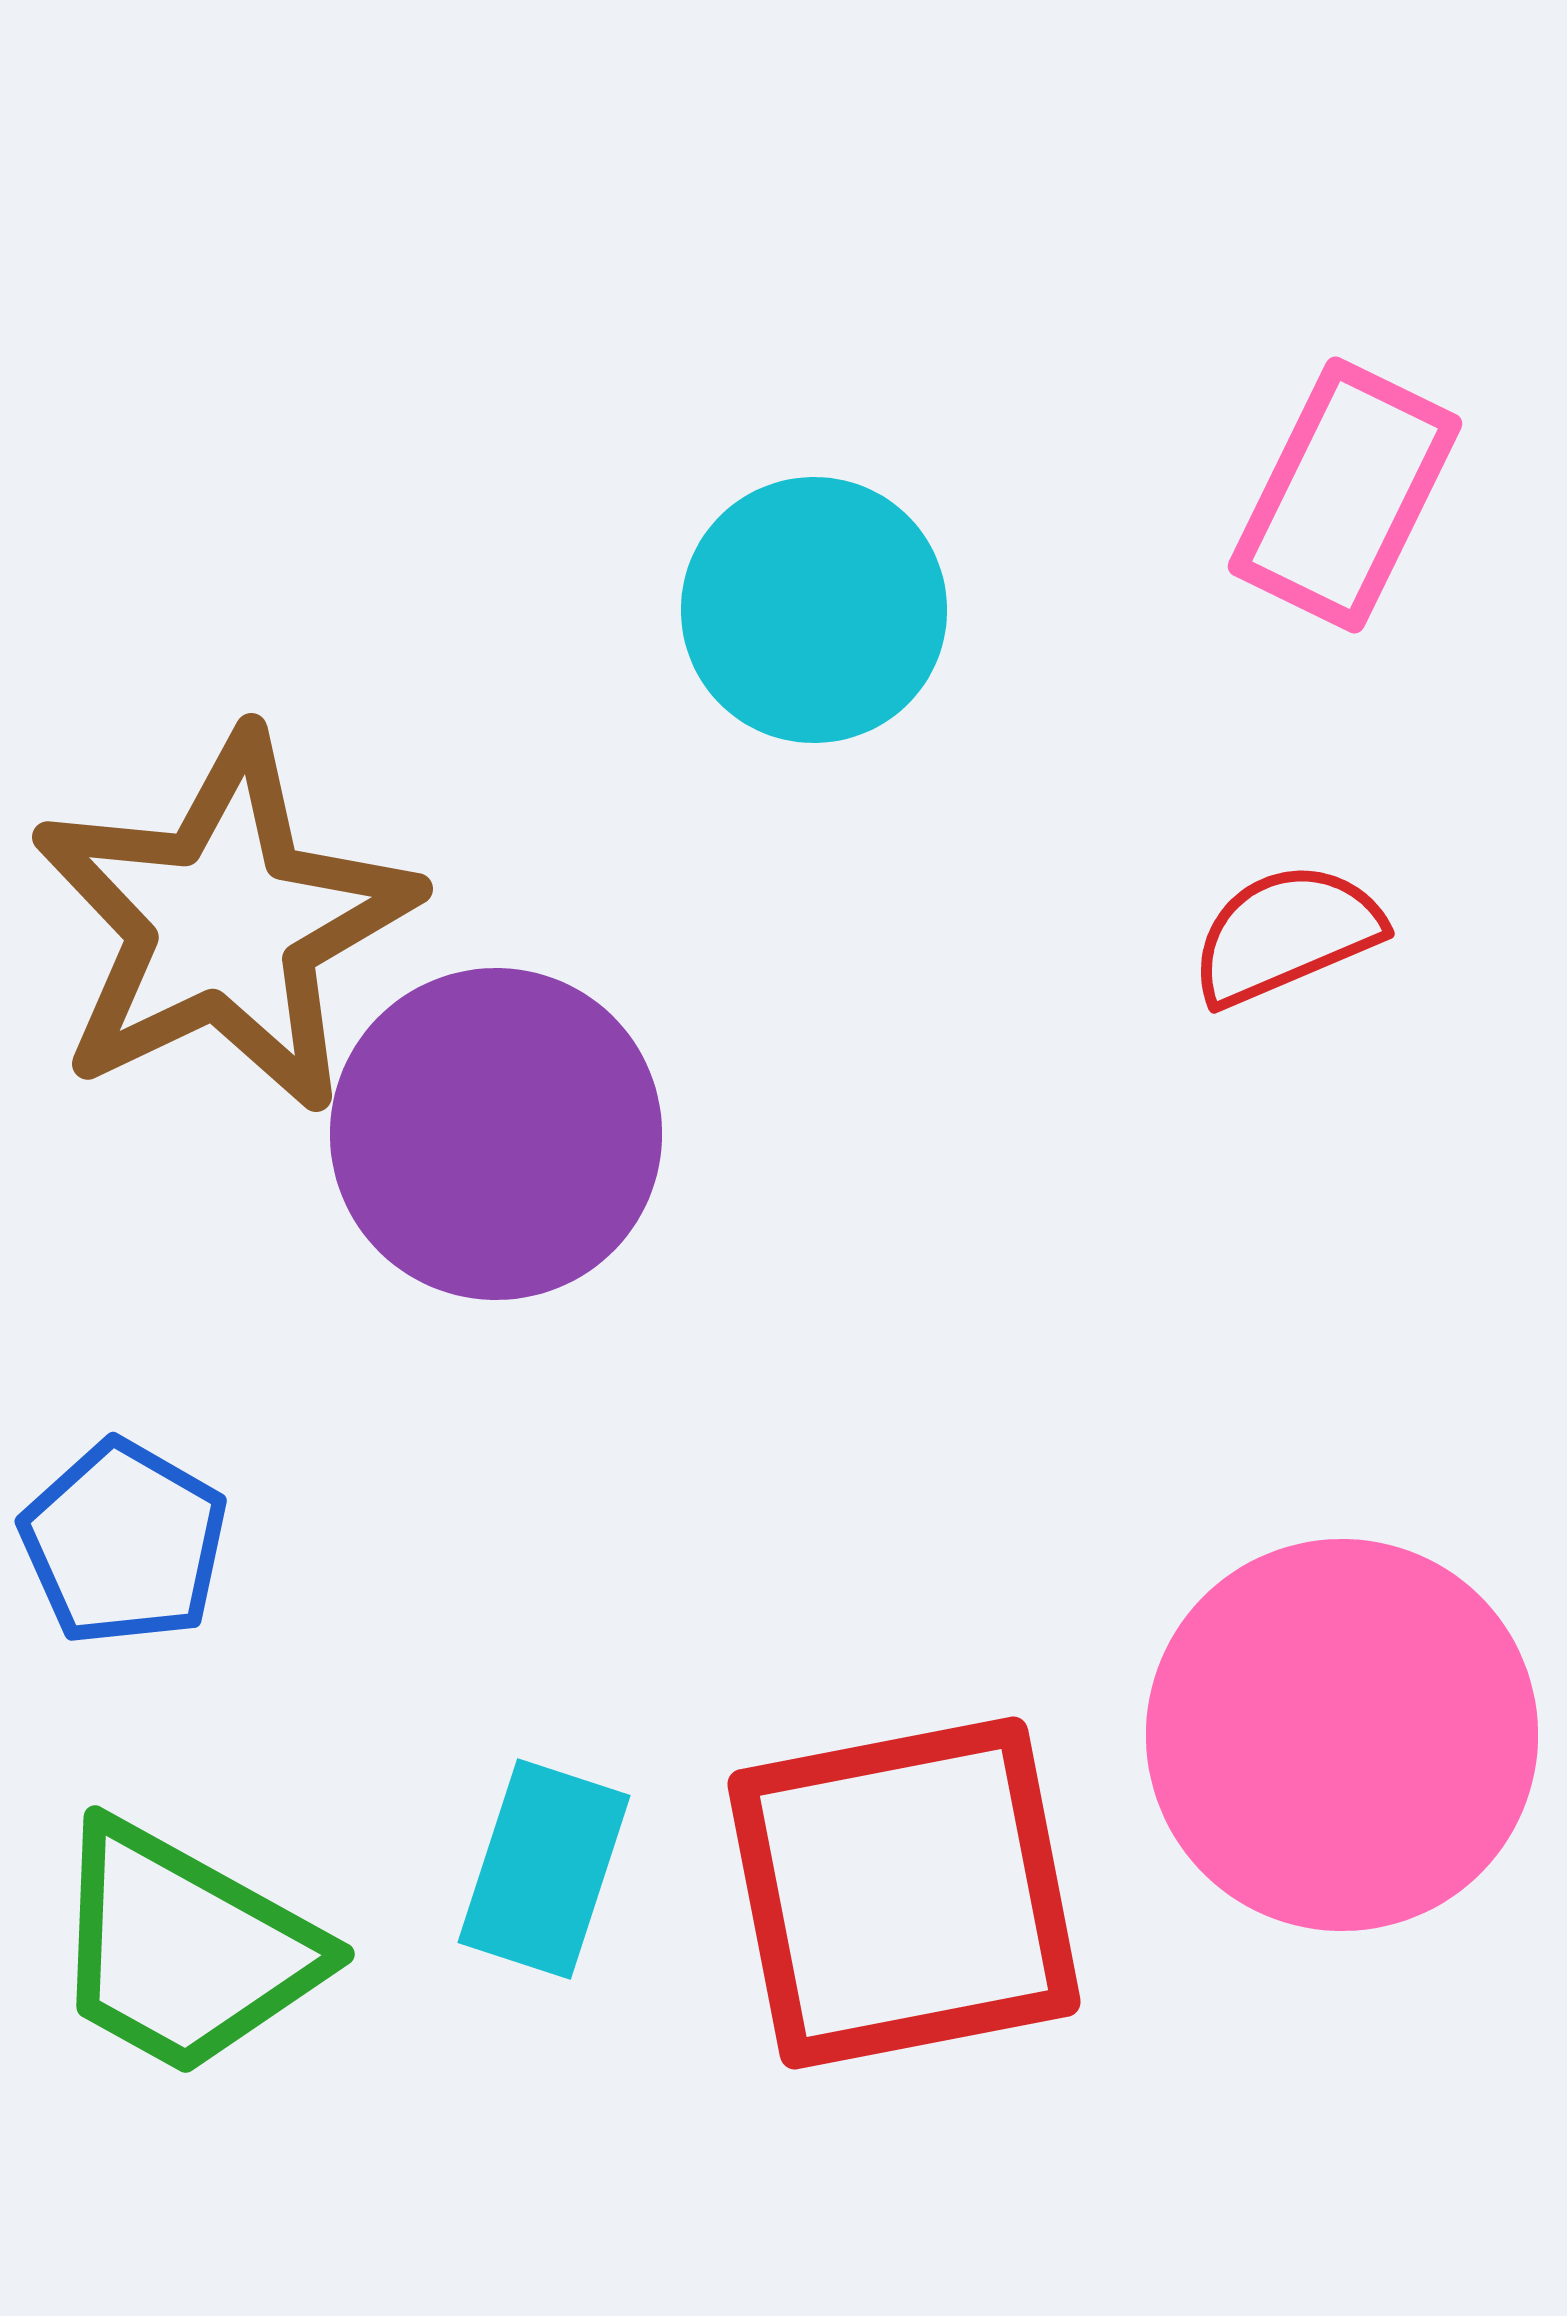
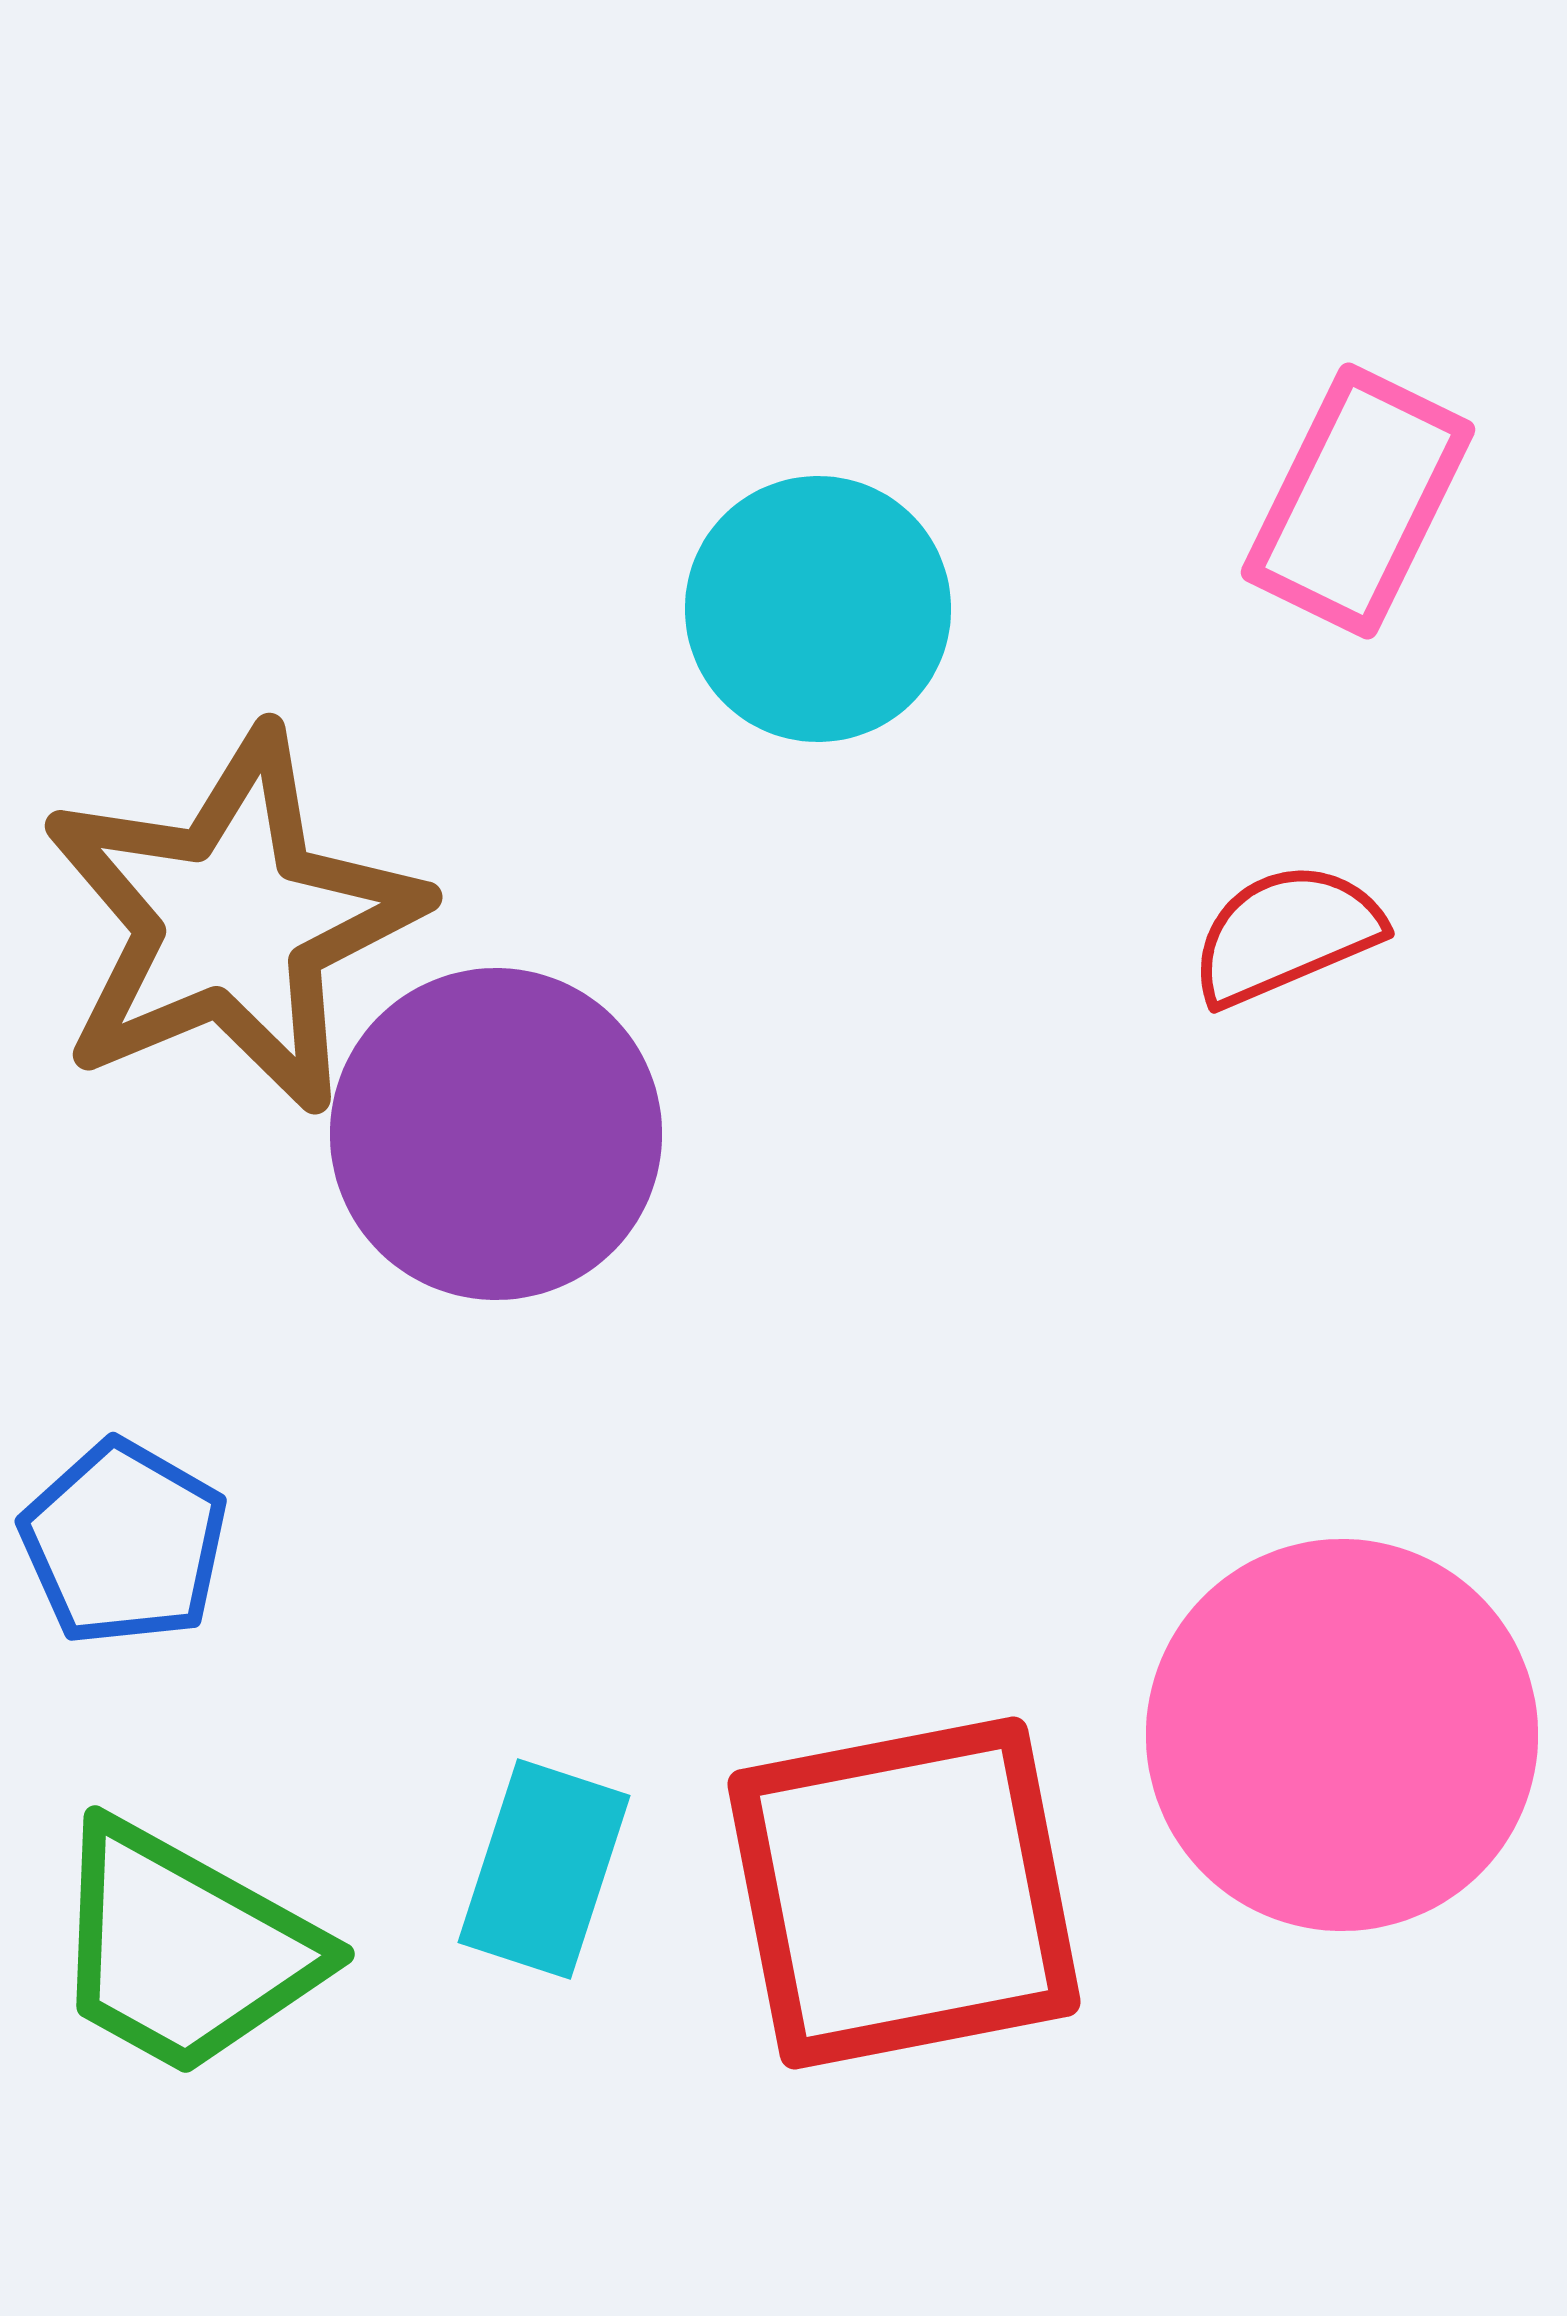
pink rectangle: moved 13 px right, 6 px down
cyan circle: moved 4 px right, 1 px up
brown star: moved 8 px right, 2 px up; rotated 3 degrees clockwise
